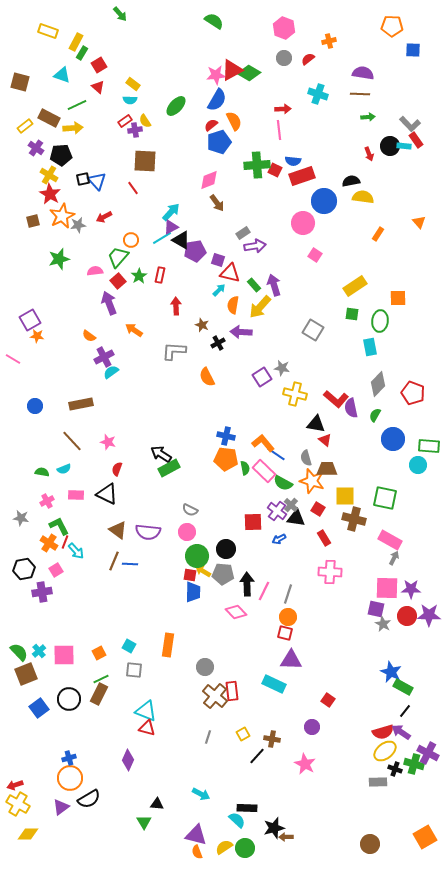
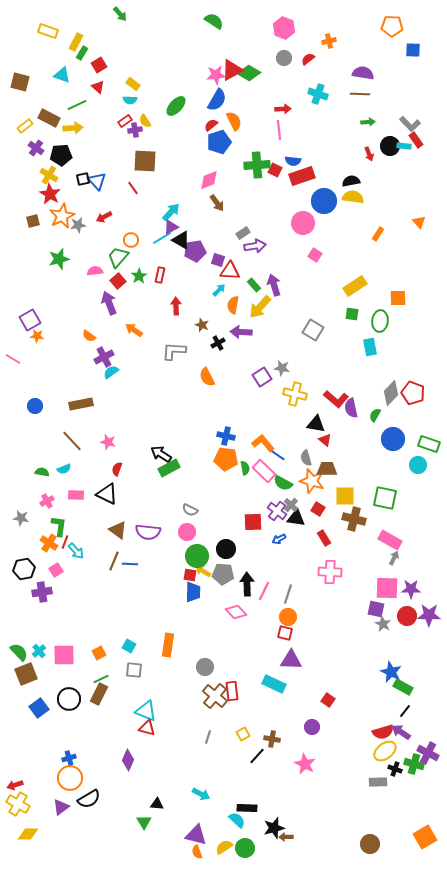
green arrow at (368, 117): moved 5 px down
yellow semicircle at (363, 197): moved 10 px left
red triangle at (230, 273): moved 2 px up; rotated 10 degrees counterclockwise
gray diamond at (378, 384): moved 13 px right, 9 px down
green rectangle at (429, 446): moved 2 px up; rotated 15 degrees clockwise
green L-shape at (59, 526): rotated 35 degrees clockwise
